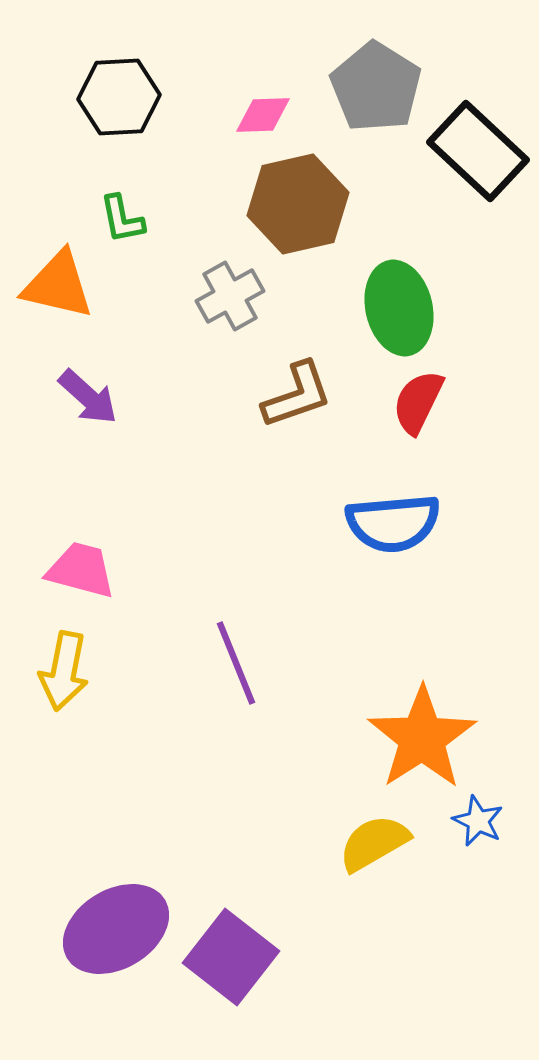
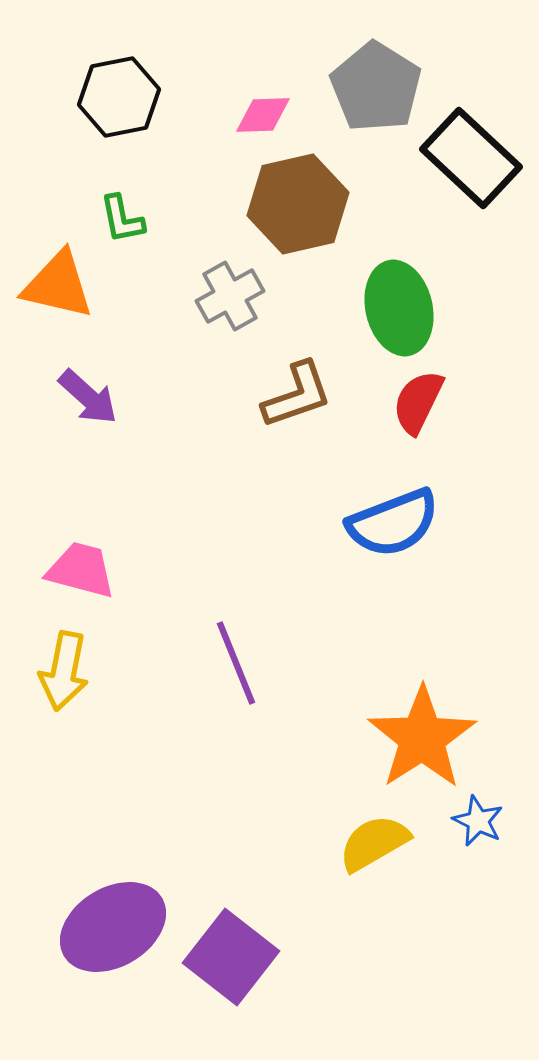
black hexagon: rotated 8 degrees counterclockwise
black rectangle: moved 7 px left, 7 px down
blue semicircle: rotated 16 degrees counterclockwise
purple ellipse: moved 3 px left, 2 px up
